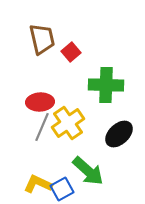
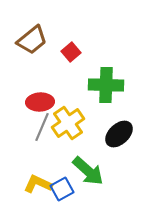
brown trapezoid: moved 10 px left, 1 px down; rotated 64 degrees clockwise
